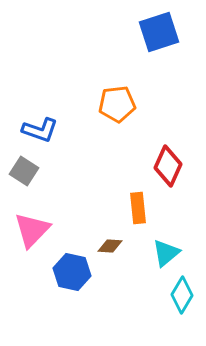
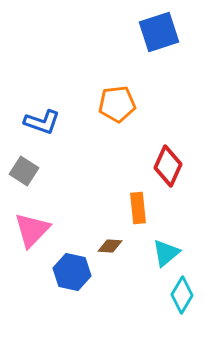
blue L-shape: moved 2 px right, 8 px up
